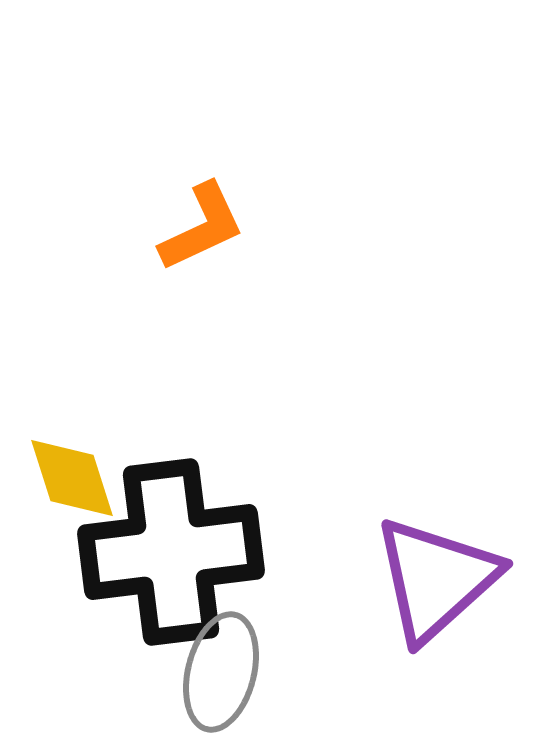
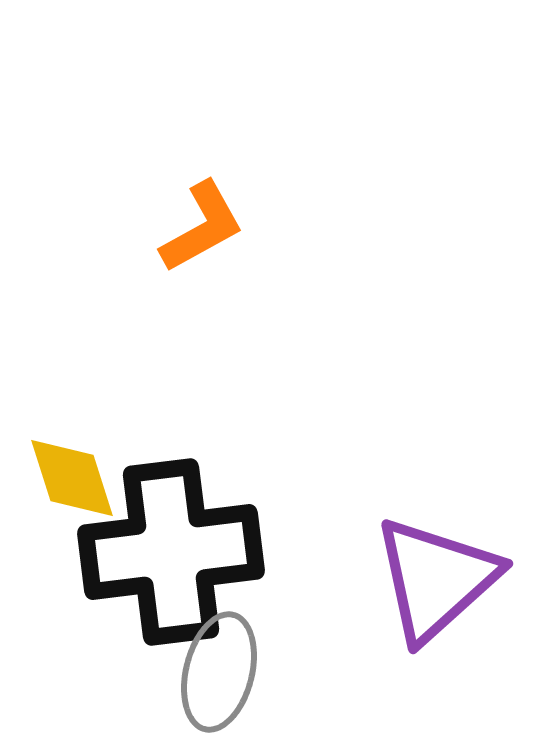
orange L-shape: rotated 4 degrees counterclockwise
gray ellipse: moved 2 px left
